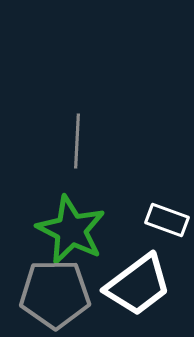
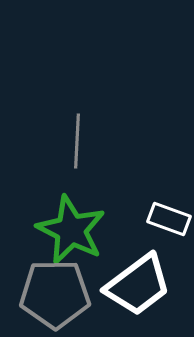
white rectangle: moved 2 px right, 1 px up
